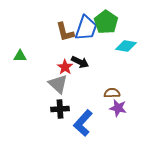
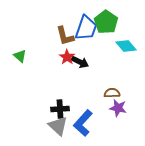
brown L-shape: moved 4 px down
cyan diamond: rotated 40 degrees clockwise
green triangle: rotated 40 degrees clockwise
red star: moved 2 px right, 10 px up
gray triangle: moved 42 px down
